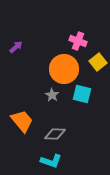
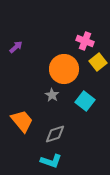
pink cross: moved 7 px right
cyan square: moved 3 px right, 7 px down; rotated 24 degrees clockwise
gray diamond: rotated 20 degrees counterclockwise
